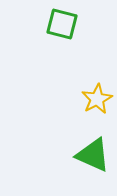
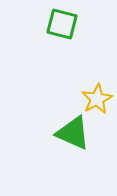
green triangle: moved 20 px left, 22 px up
